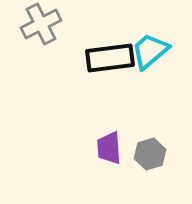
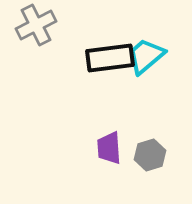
gray cross: moved 5 px left, 1 px down
cyan trapezoid: moved 4 px left, 5 px down
gray hexagon: moved 1 px down
